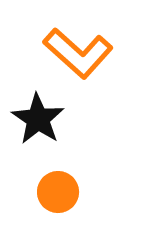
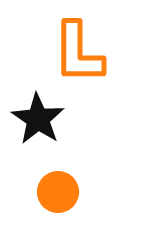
orange L-shape: rotated 48 degrees clockwise
